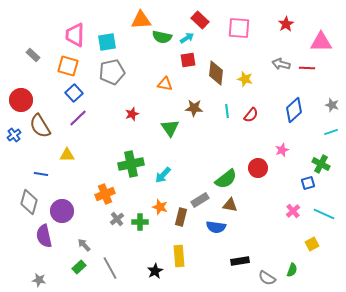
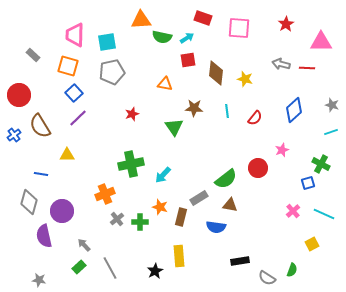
red rectangle at (200, 20): moved 3 px right, 2 px up; rotated 24 degrees counterclockwise
red circle at (21, 100): moved 2 px left, 5 px up
red semicircle at (251, 115): moved 4 px right, 3 px down
green triangle at (170, 128): moved 4 px right, 1 px up
gray rectangle at (200, 200): moved 1 px left, 2 px up
